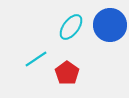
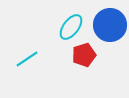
cyan line: moved 9 px left
red pentagon: moved 17 px right, 18 px up; rotated 20 degrees clockwise
